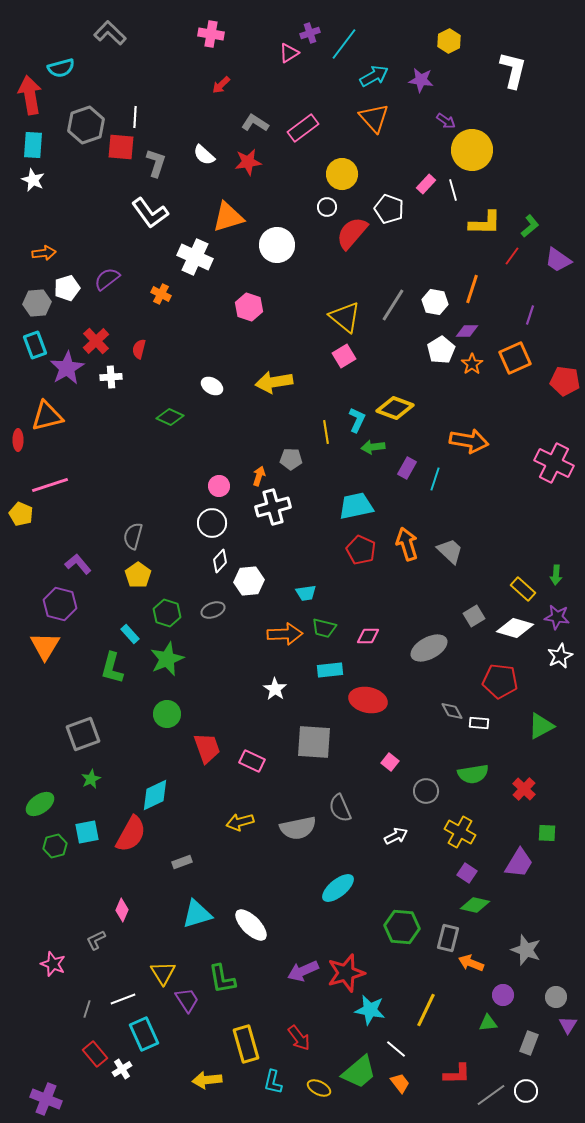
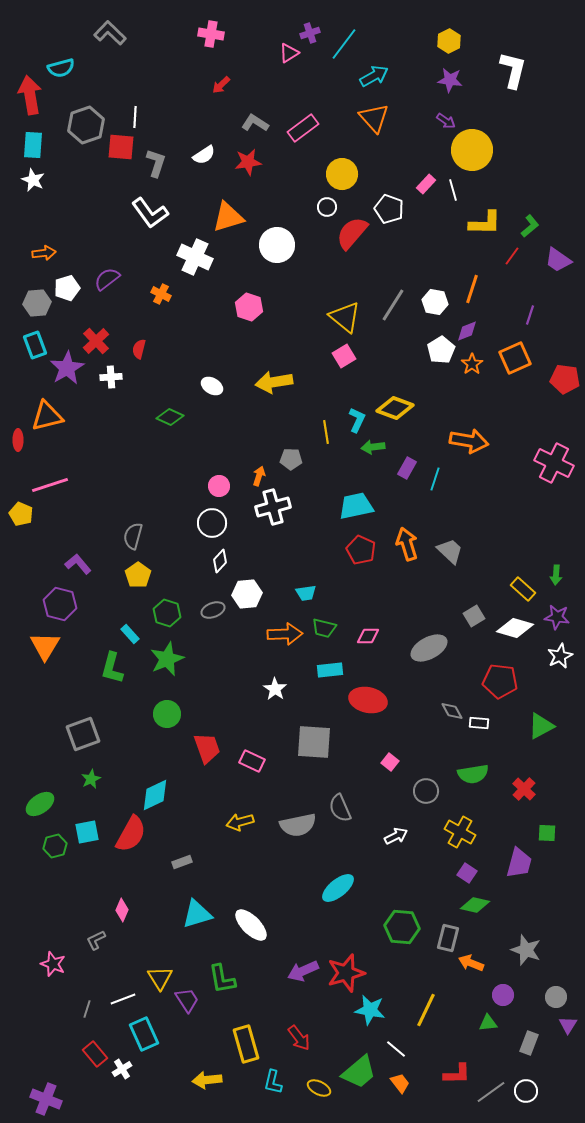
purple star at (421, 80): moved 29 px right
white semicircle at (204, 155): rotated 75 degrees counterclockwise
purple diamond at (467, 331): rotated 20 degrees counterclockwise
red pentagon at (565, 381): moved 2 px up
white hexagon at (249, 581): moved 2 px left, 13 px down
gray semicircle at (298, 828): moved 3 px up
purple trapezoid at (519, 863): rotated 16 degrees counterclockwise
yellow triangle at (163, 973): moved 3 px left, 5 px down
gray line at (491, 1095): moved 3 px up
